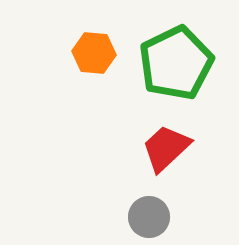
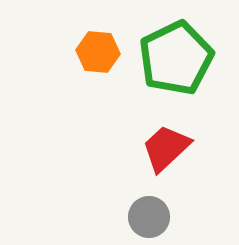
orange hexagon: moved 4 px right, 1 px up
green pentagon: moved 5 px up
